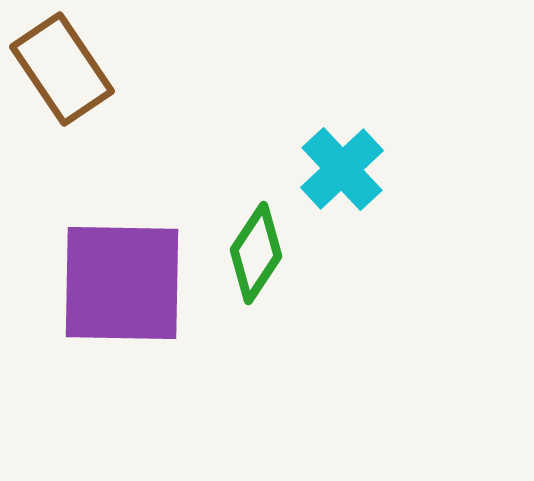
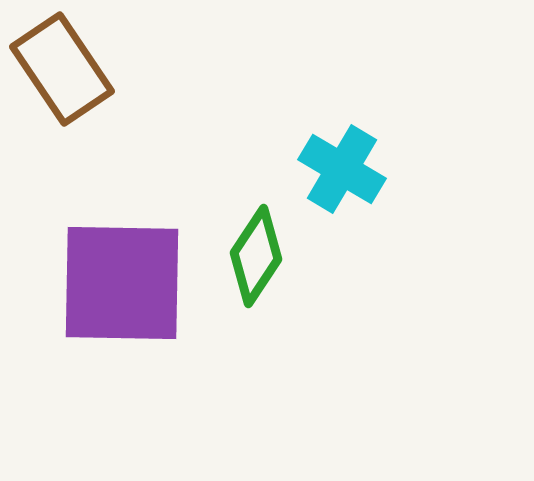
cyan cross: rotated 16 degrees counterclockwise
green diamond: moved 3 px down
